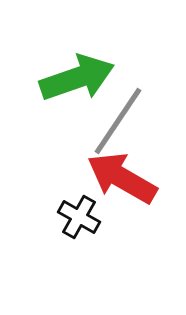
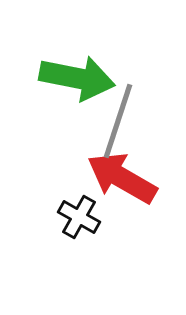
green arrow: rotated 30 degrees clockwise
gray line: rotated 16 degrees counterclockwise
